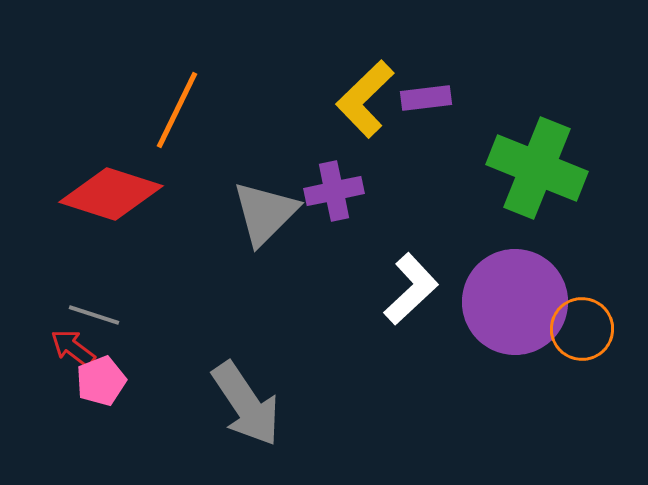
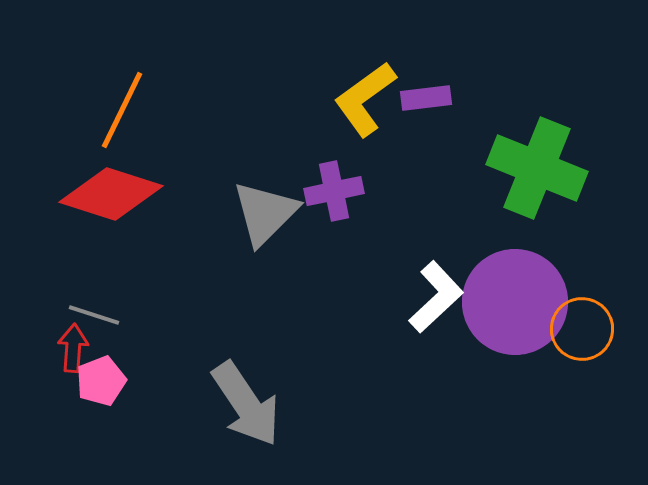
yellow L-shape: rotated 8 degrees clockwise
orange line: moved 55 px left
white L-shape: moved 25 px right, 8 px down
red arrow: rotated 57 degrees clockwise
